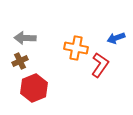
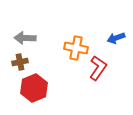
brown cross: moved 1 px down; rotated 14 degrees clockwise
red L-shape: moved 2 px left, 3 px down
